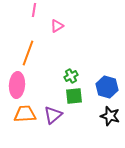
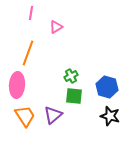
pink line: moved 3 px left, 3 px down
pink triangle: moved 1 px left, 1 px down
green square: rotated 12 degrees clockwise
orange trapezoid: moved 2 px down; rotated 60 degrees clockwise
